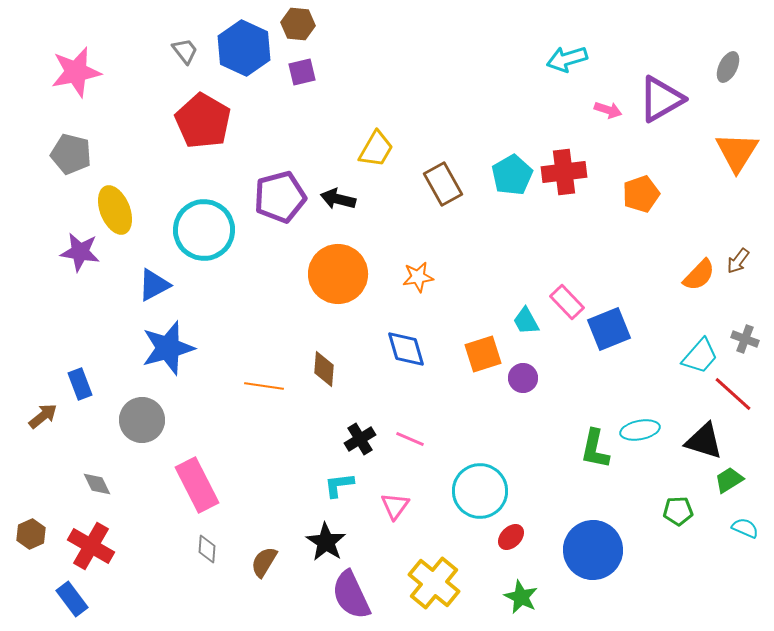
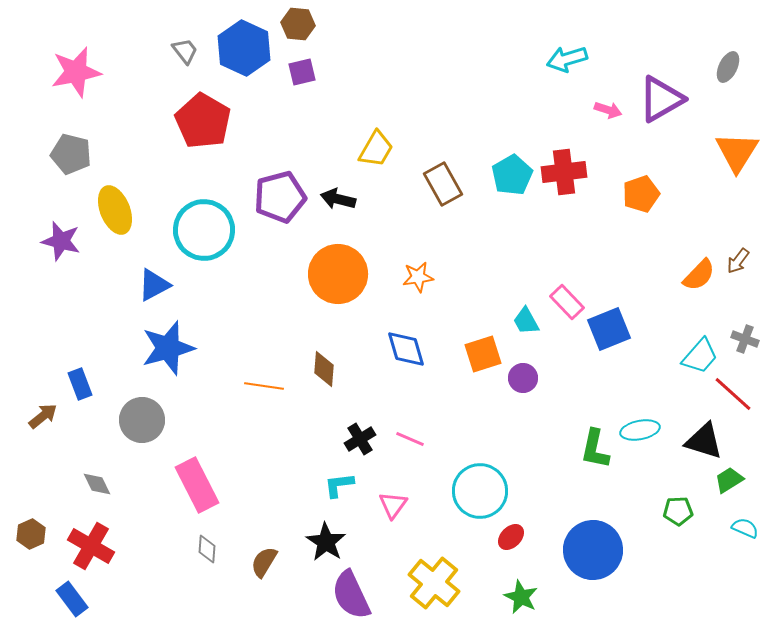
purple star at (80, 252): moved 19 px left, 11 px up; rotated 6 degrees clockwise
pink triangle at (395, 506): moved 2 px left, 1 px up
